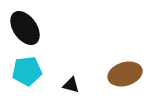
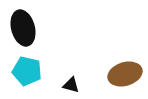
black ellipse: moved 2 px left; rotated 20 degrees clockwise
cyan pentagon: rotated 20 degrees clockwise
